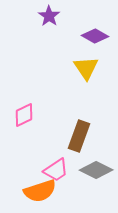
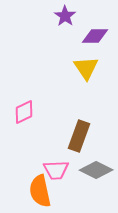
purple star: moved 16 px right
purple diamond: rotated 28 degrees counterclockwise
pink diamond: moved 3 px up
pink trapezoid: rotated 32 degrees clockwise
orange semicircle: rotated 96 degrees clockwise
